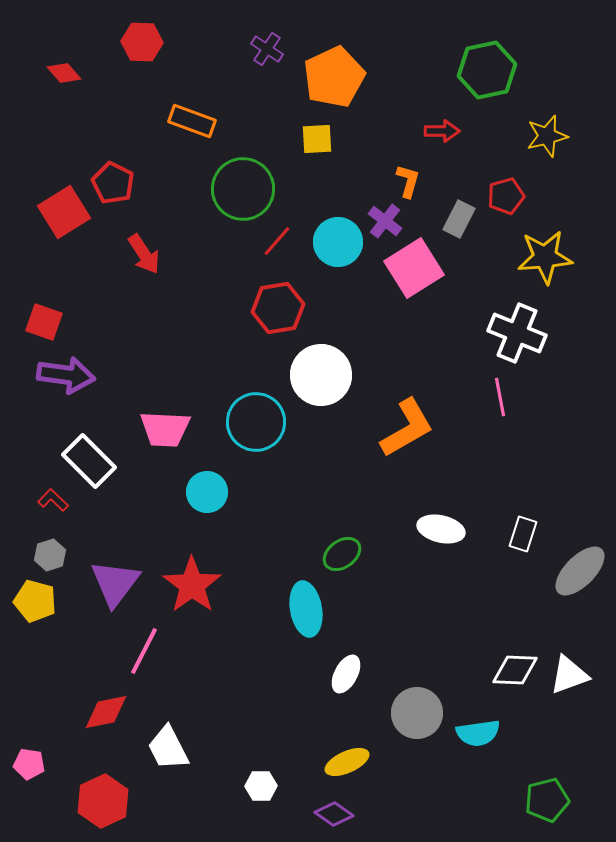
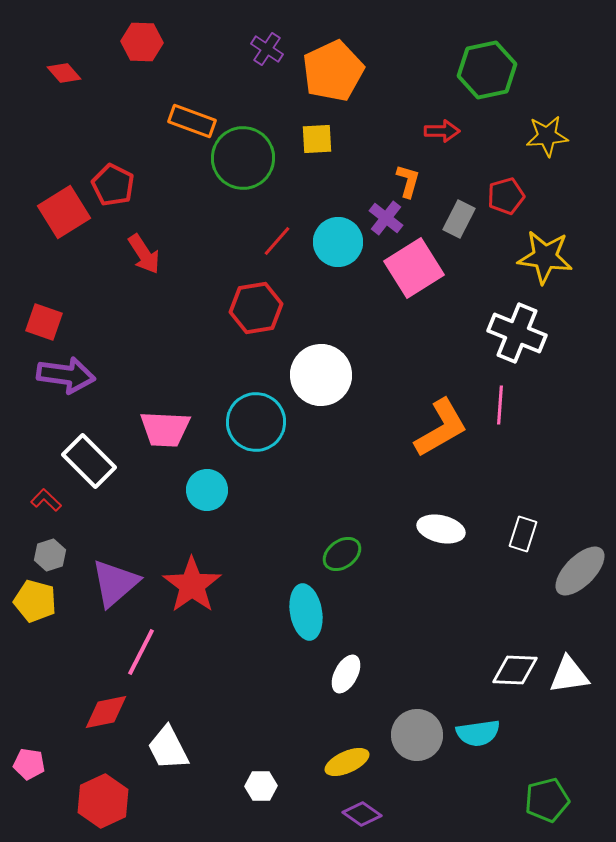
orange pentagon at (334, 77): moved 1 px left, 6 px up
yellow star at (547, 136): rotated 9 degrees clockwise
red pentagon at (113, 183): moved 2 px down
green circle at (243, 189): moved 31 px up
purple cross at (385, 221): moved 1 px right, 3 px up
yellow star at (545, 257): rotated 12 degrees clockwise
red hexagon at (278, 308): moved 22 px left
pink line at (500, 397): moved 8 px down; rotated 15 degrees clockwise
orange L-shape at (407, 428): moved 34 px right
cyan circle at (207, 492): moved 2 px up
red L-shape at (53, 500): moved 7 px left
purple triangle at (115, 583): rotated 12 degrees clockwise
cyan ellipse at (306, 609): moved 3 px down
pink line at (144, 651): moved 3 px left, 1 px down
white triangle at (569, 675): rotated 12 degrees clockwise
gray circle at (417, 713): moved 22 px down
purple diamond at (334, 814): moved 28 px right
